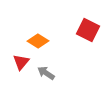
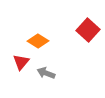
red square: rotated 15 degrees clockwise
gray arrow: rotated 12 degrees counterclockwise
